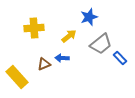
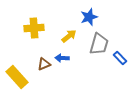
gray trapezoid: moved 2 px left; rotated 35 degrees counterclockwise
